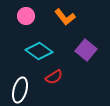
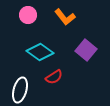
pink circle: moved 2 px right, 1 px up
cyan diamond: moved 1 px right, 1 px down
